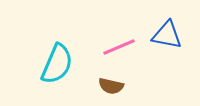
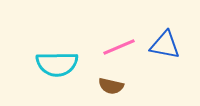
blue triangle: moved 2 px left, 10 px down
cyan semicircle: rotated 66 degrees clockwise
